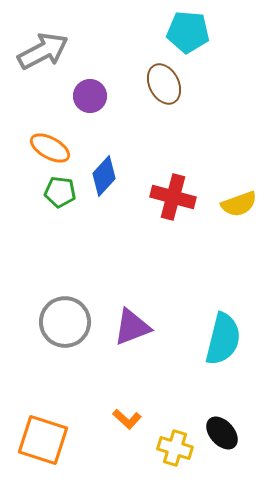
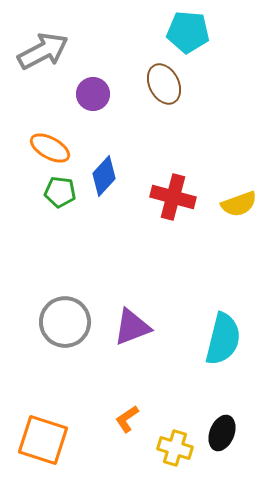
purple circle: moved 3 px right, 2 px up
orange L-shape: rotated 104 degrees clockwise
black ellipse: rotated 64 degrees clockwise
